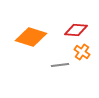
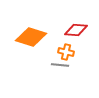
orange cross: moved 16 px left; rotated 21 degrees counterclockwise
gray line: rotated 12 degrees clockwise
